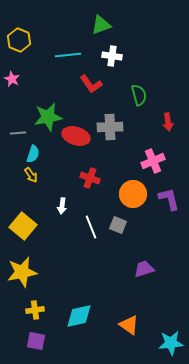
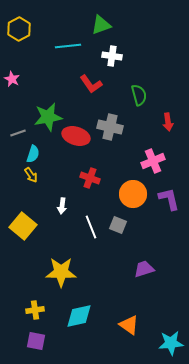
yellow hexagon: moved 11 px up; rotated 10 degrees clockwise
cyan line: moved 9 px up
gray cross: rotated 15 degrees clockwise
gray line: rotated 14 degrees counterclockwise
yellow star: moved 39 px right; rotated 12 degrees clockwise
